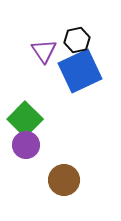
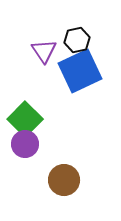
purple circle: moved 1 px left, 1 px up
